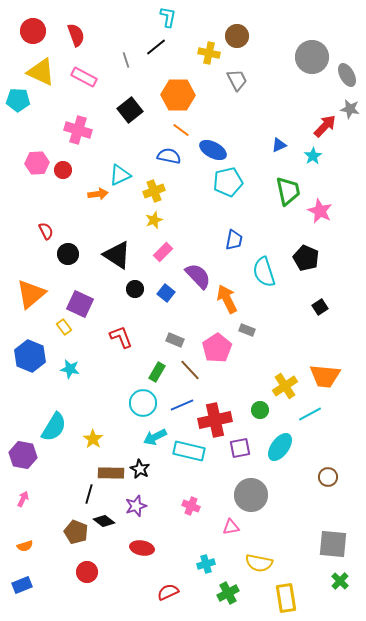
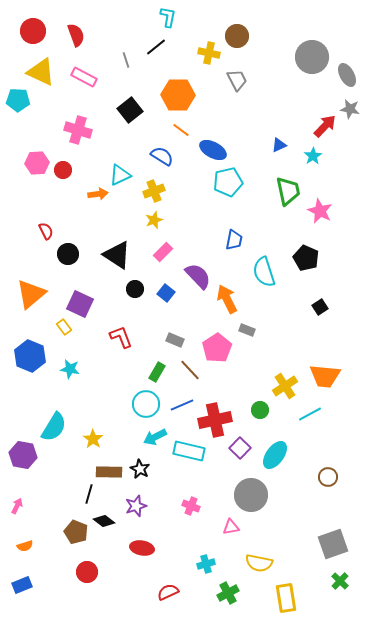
blue semicircle at (169, 156): moved 7 px left; rotated 20 degrees clockwise
cyan circle at (143, 403): moved 3 px right, 1 px down
cyan ellipse at (280, 447): moved 5 px left, 8 px down
purple square at (240, 448): rotated 35 degrees counterclockwise
brown rectangle at (111, 473): moved 2 px left, 1 px up
pink arrow at (23, 499): moved 6 px left, 7 px down
gray square at (333, 544): rotated 24 degrees counterclockwise
